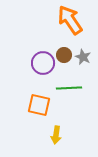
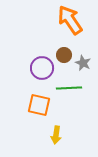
gray star: moved 6 px down
purple circle: moved 1 px left, 5 px down
